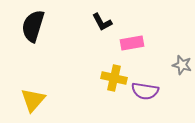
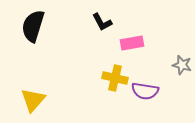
yellow cross: moved 1 px right
